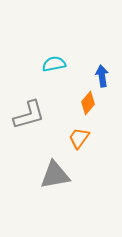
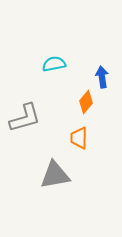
blue arrow: moved 1 px down
orange diamond: moved 2 px left, 1 px up
gray L-shape: moved 4 px left, 3 px down
orange trapezoid: rotated 35 degrees counterclockwise
